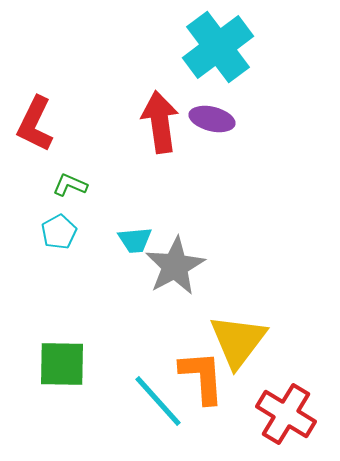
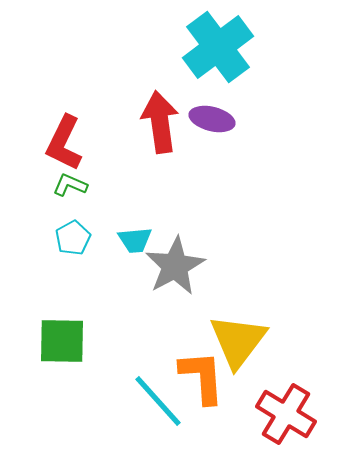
red L-shape: moved 29 px right, 19 px down
cyan pentagon: moved 14 px right, 6 px down
green square: moved 23 px up
